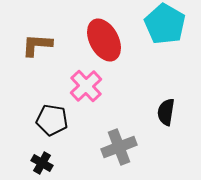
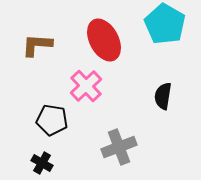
black semicircle: moved 3 px left, 16 px up
